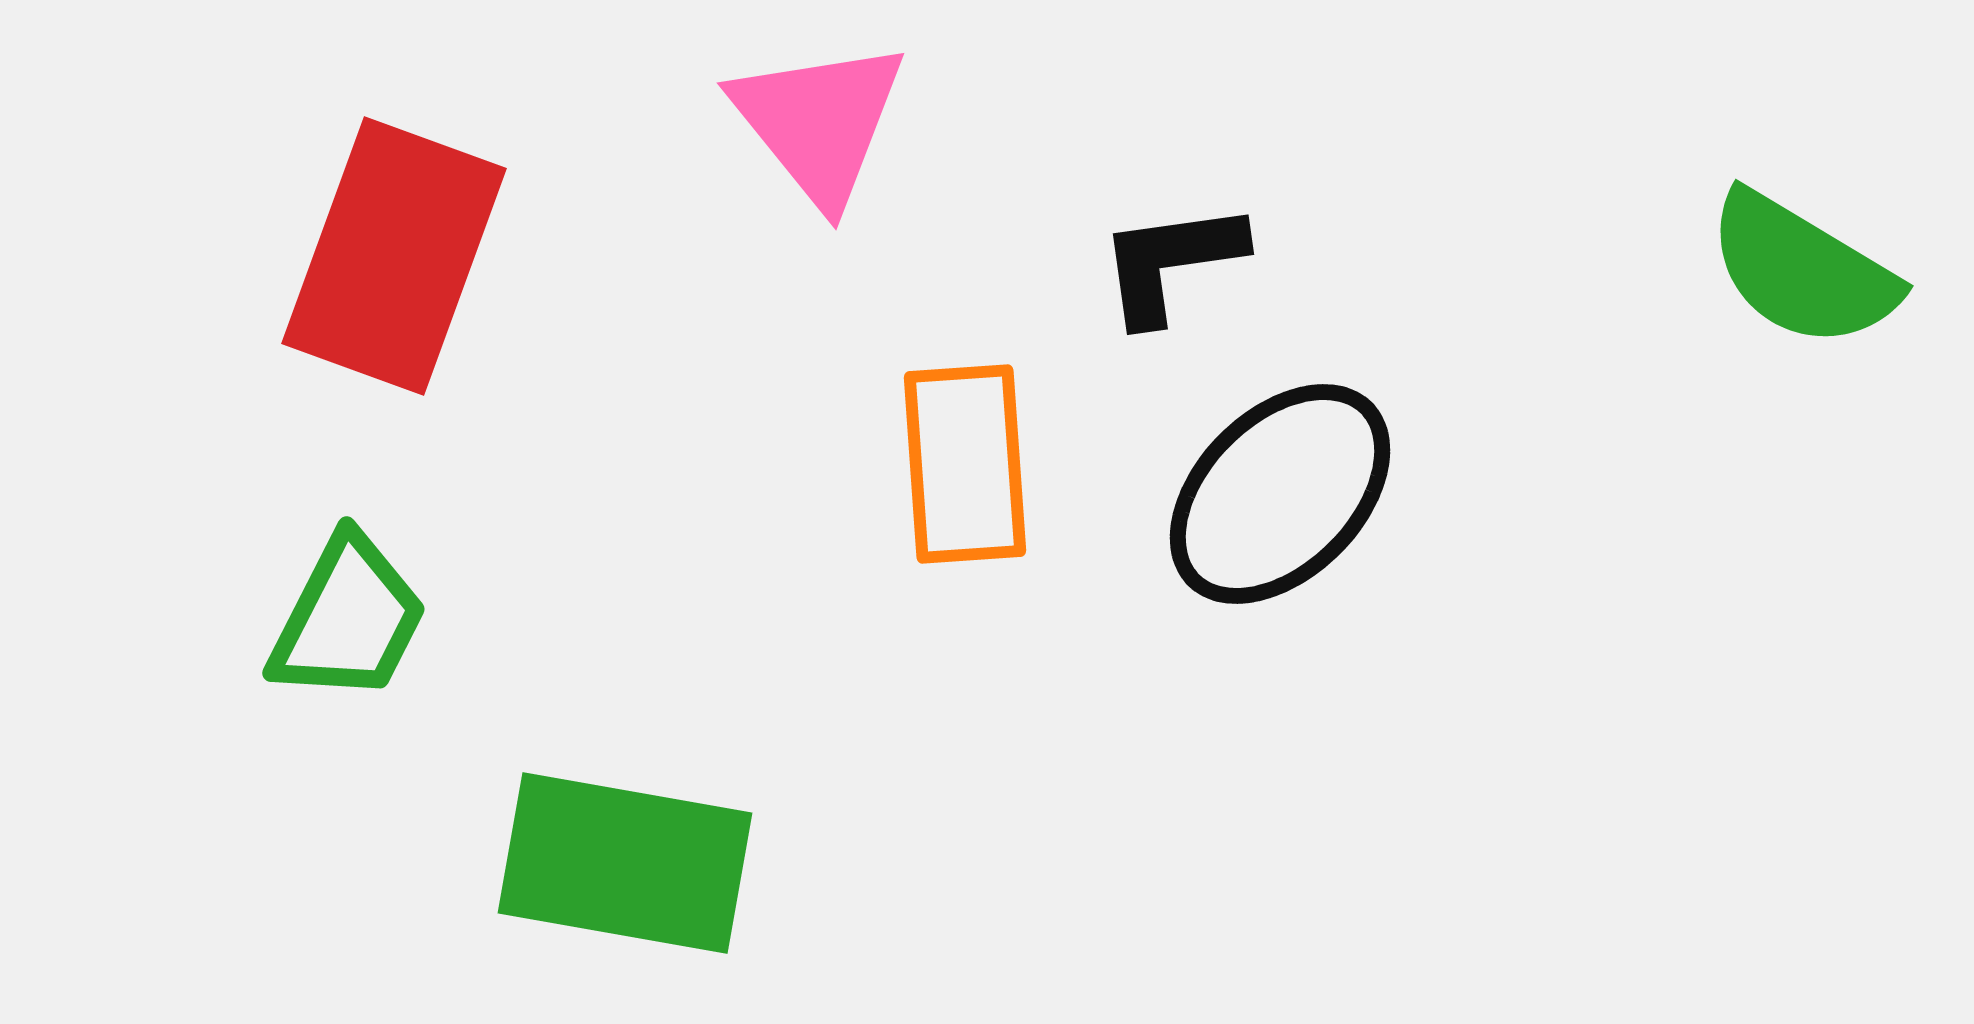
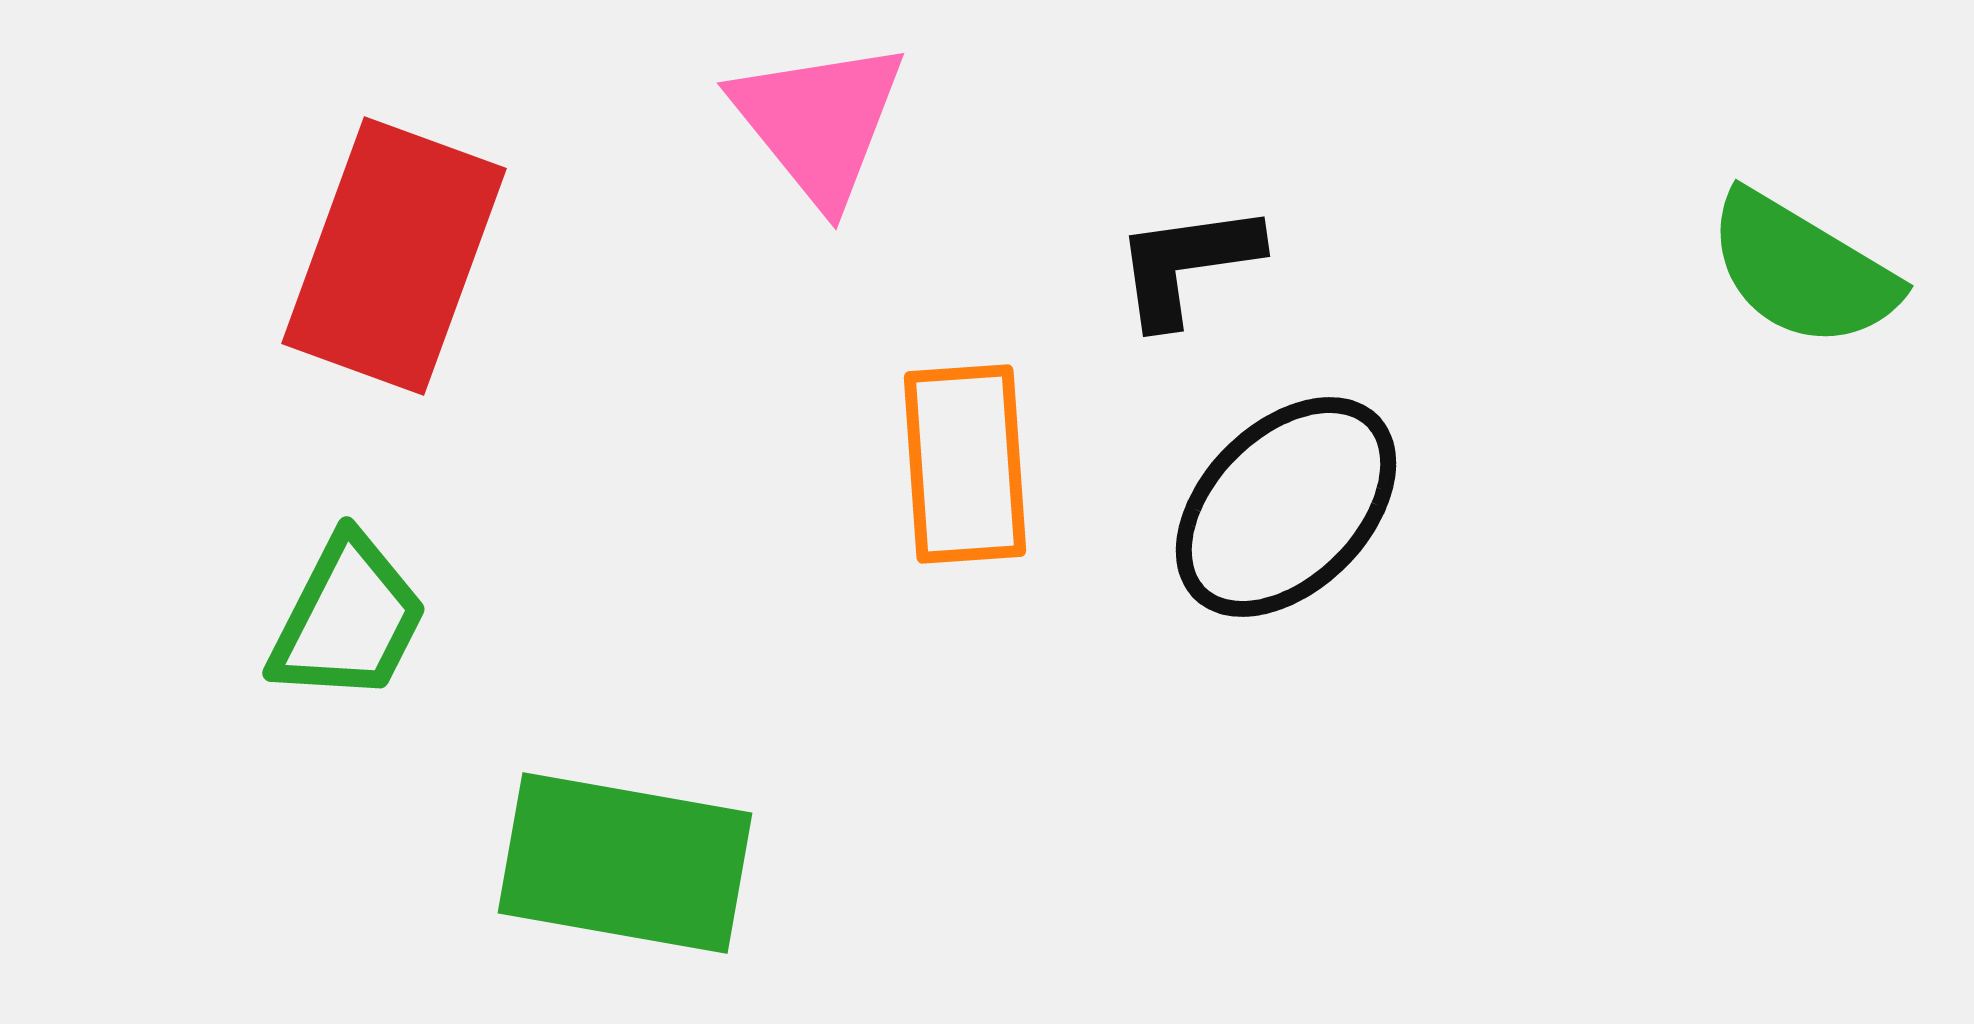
black L-shape: moved 16 px right, 2 px down
black ellipse: moved 6 px right, 13 px down
